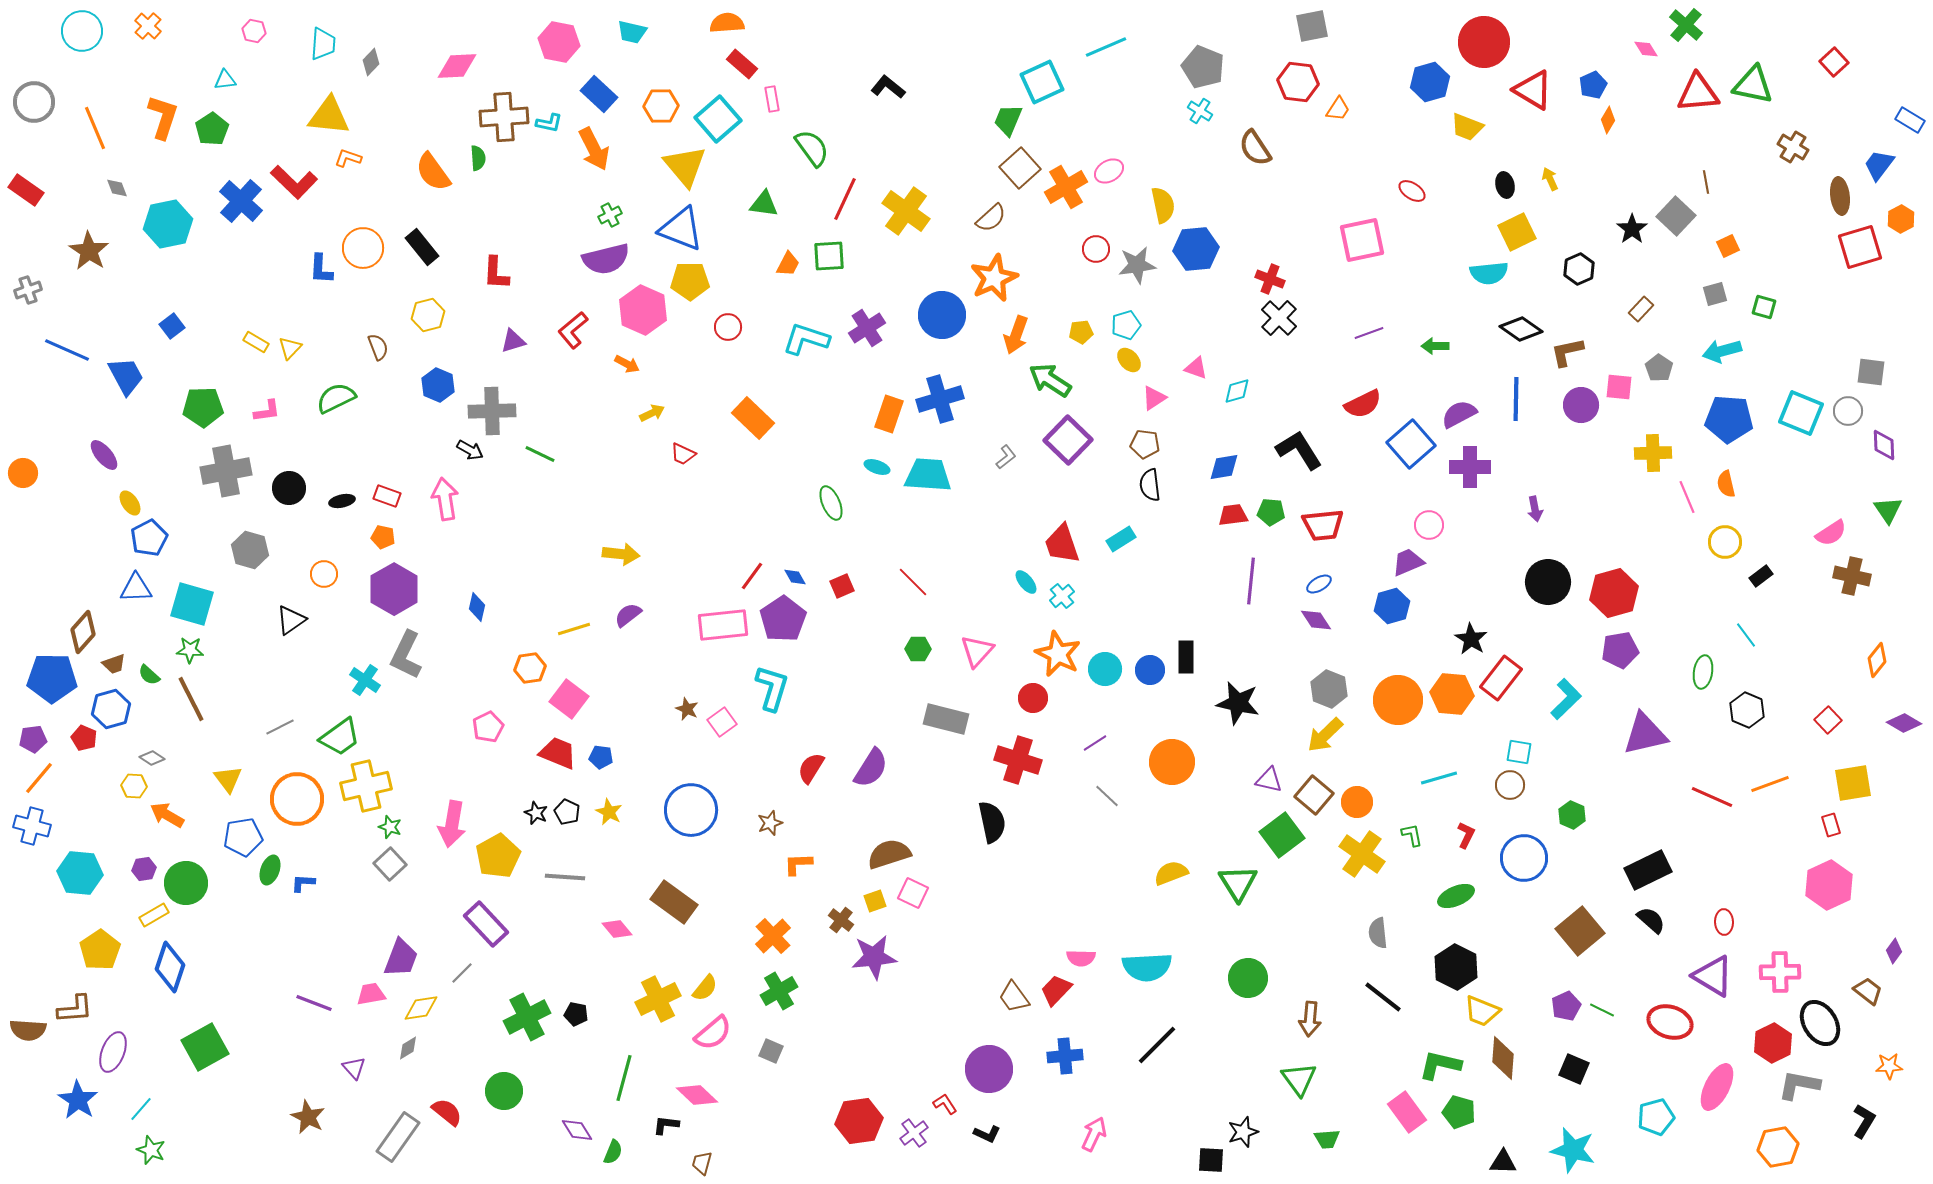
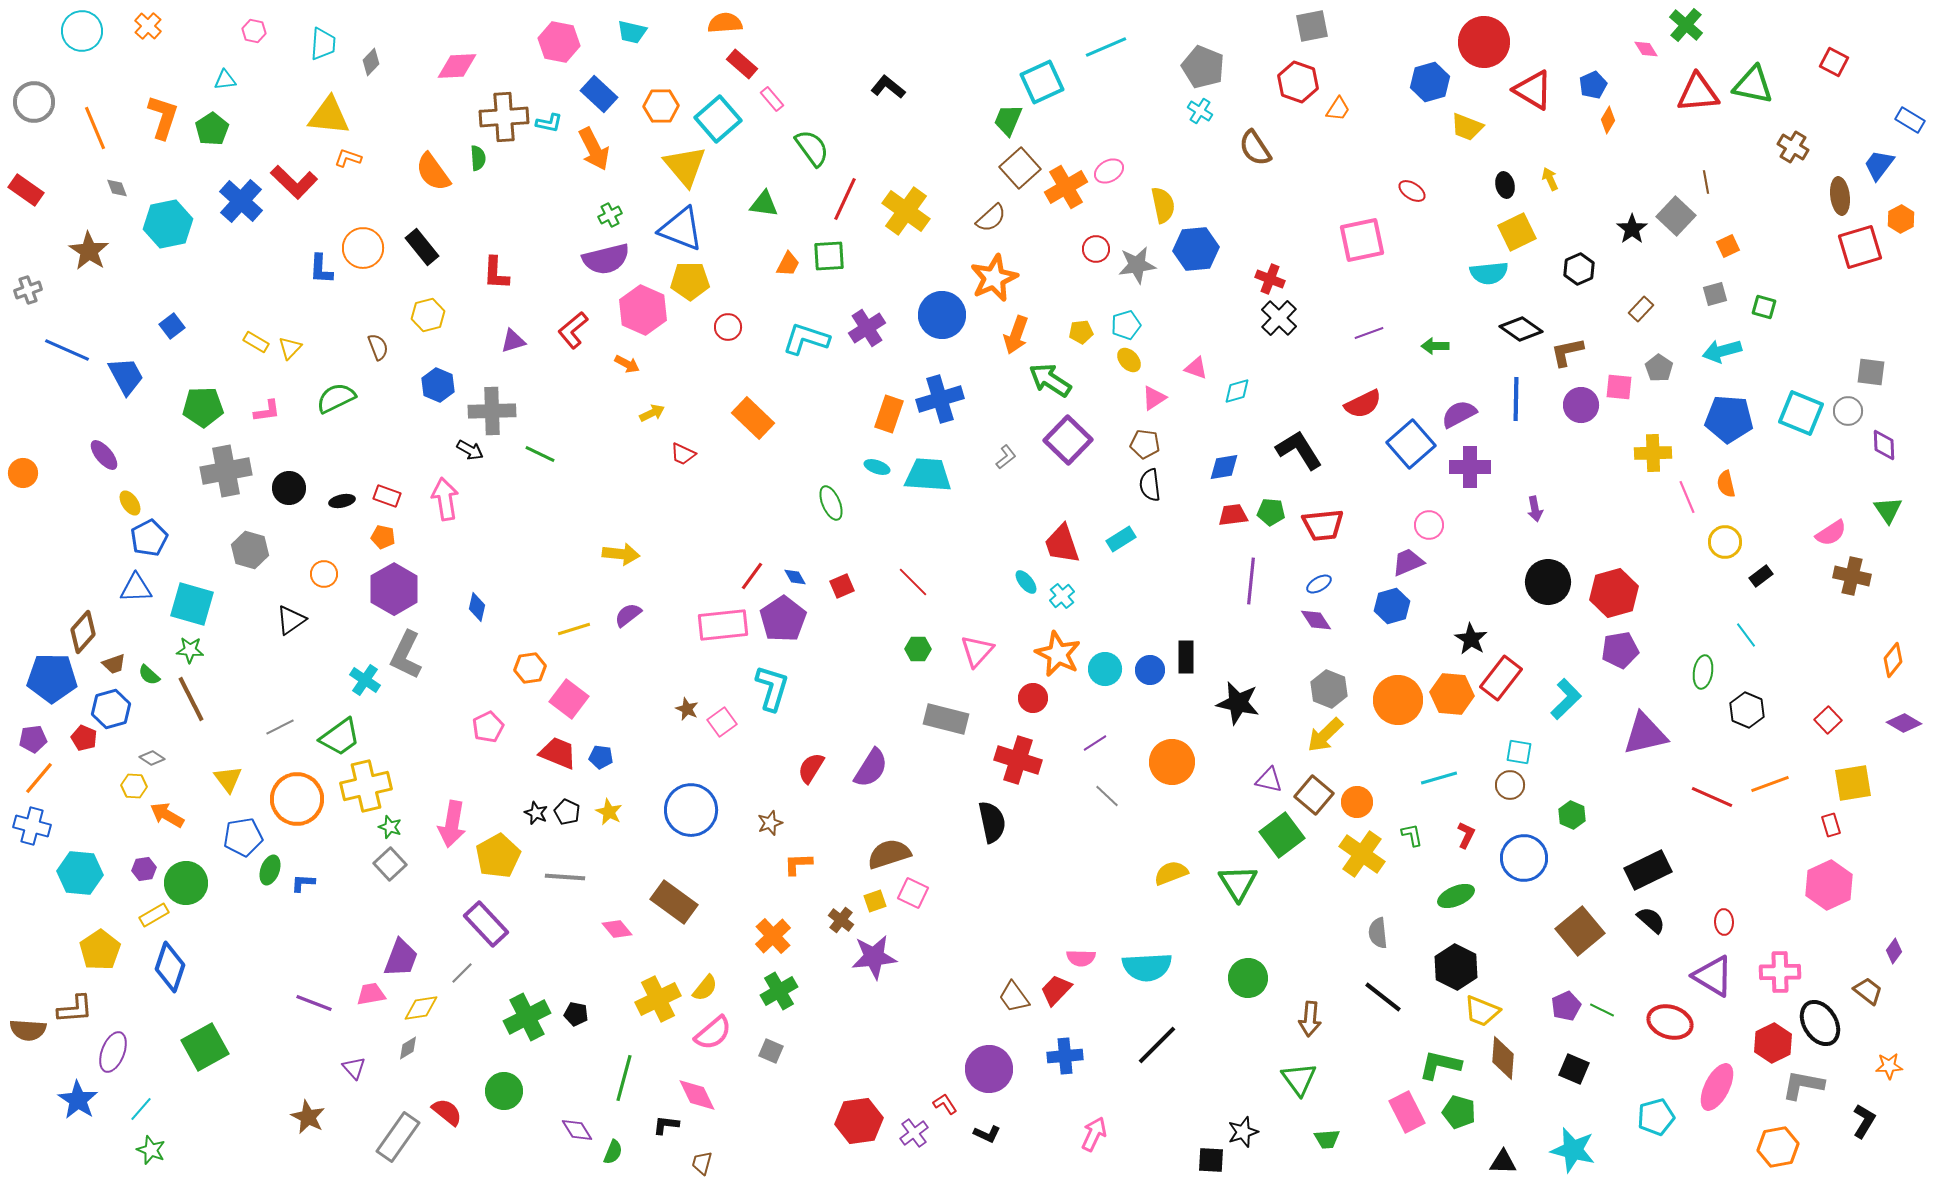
orange semicircle at (727, 23): moved 2 px left
red square at (1834, 62): rotated 20 degrees counterclockwise
red hexagon at (1298, 82): rotated 12 degrees clockwise
pink rectangle at (772, 99): rotated 30 degrees counterclockwise
orange diamond at (1877, 660): moved 16 px right
gray L-shape at (1799, 1085): moved 4 px right
pink diamond at (697, 1095): rotated 21 degrees clockwise
pink rectangle at (1407, 1112): rotated 9 degrees clockwise
